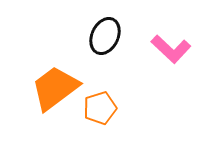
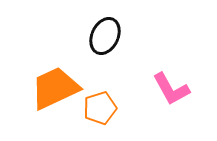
pink L-shape: moved 40 px down; rotated 18 degrees clockwise
orange trapezoid: rotated 12 degrees clockwise
